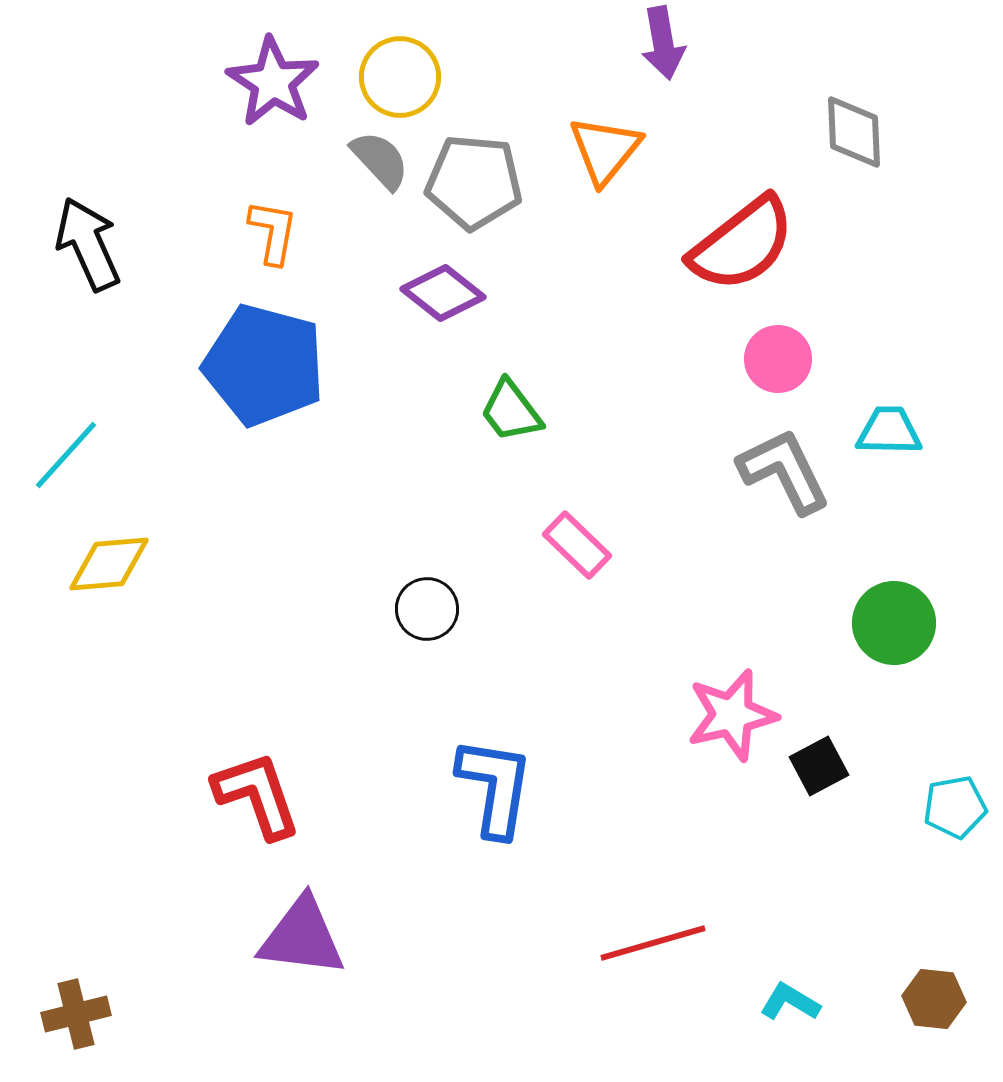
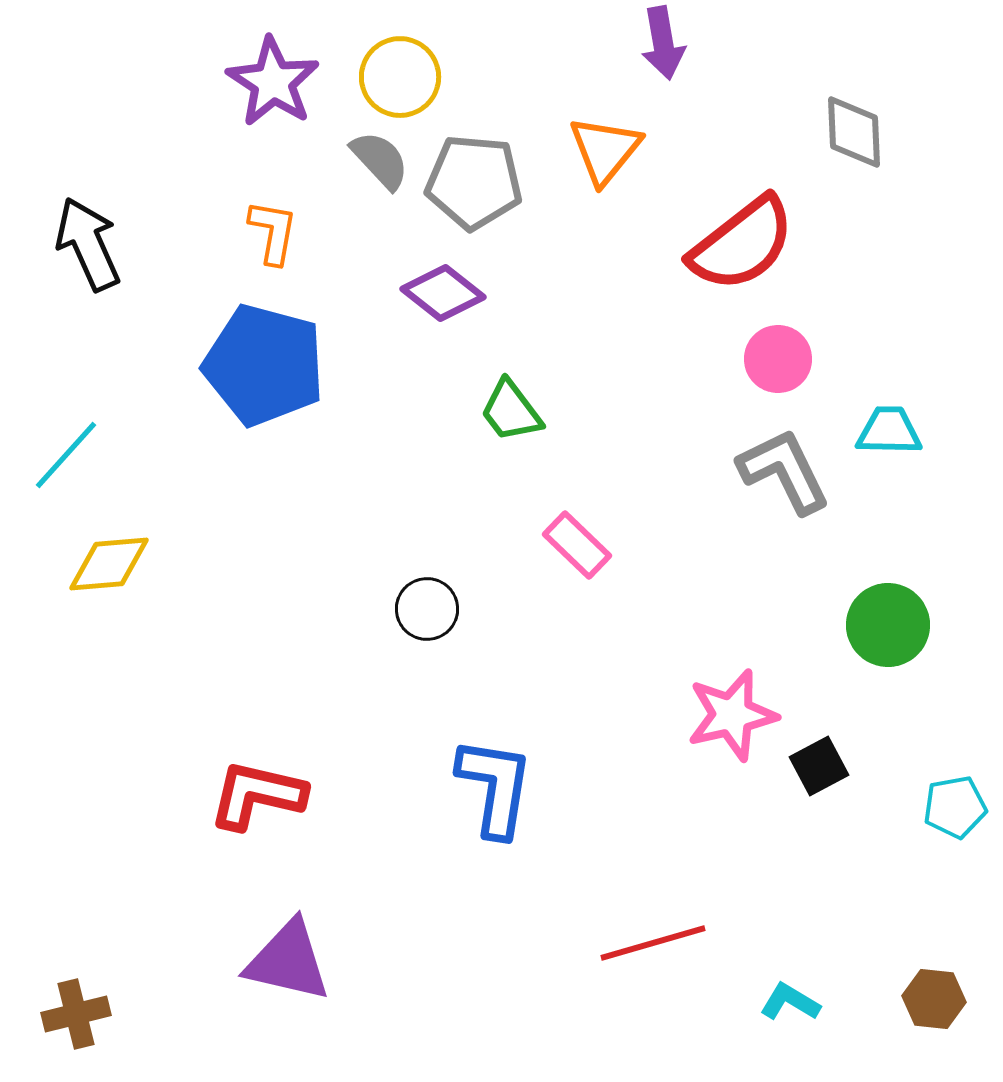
green circle: moved 6 px left, 2 px down
red L-shape: rotated 58 degrees counterclockwise
purple triangle: moved 14 px left, 24 px down; rotated 6 degrees clockwise
